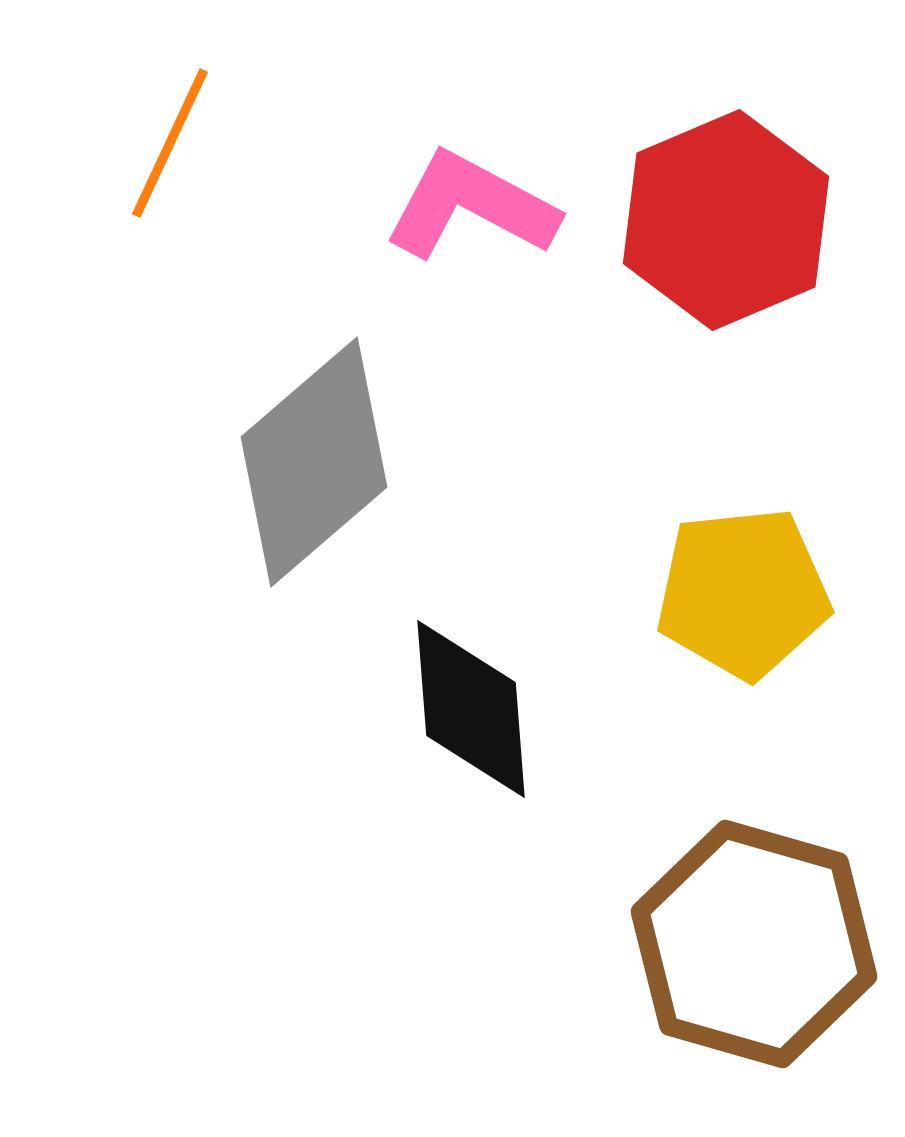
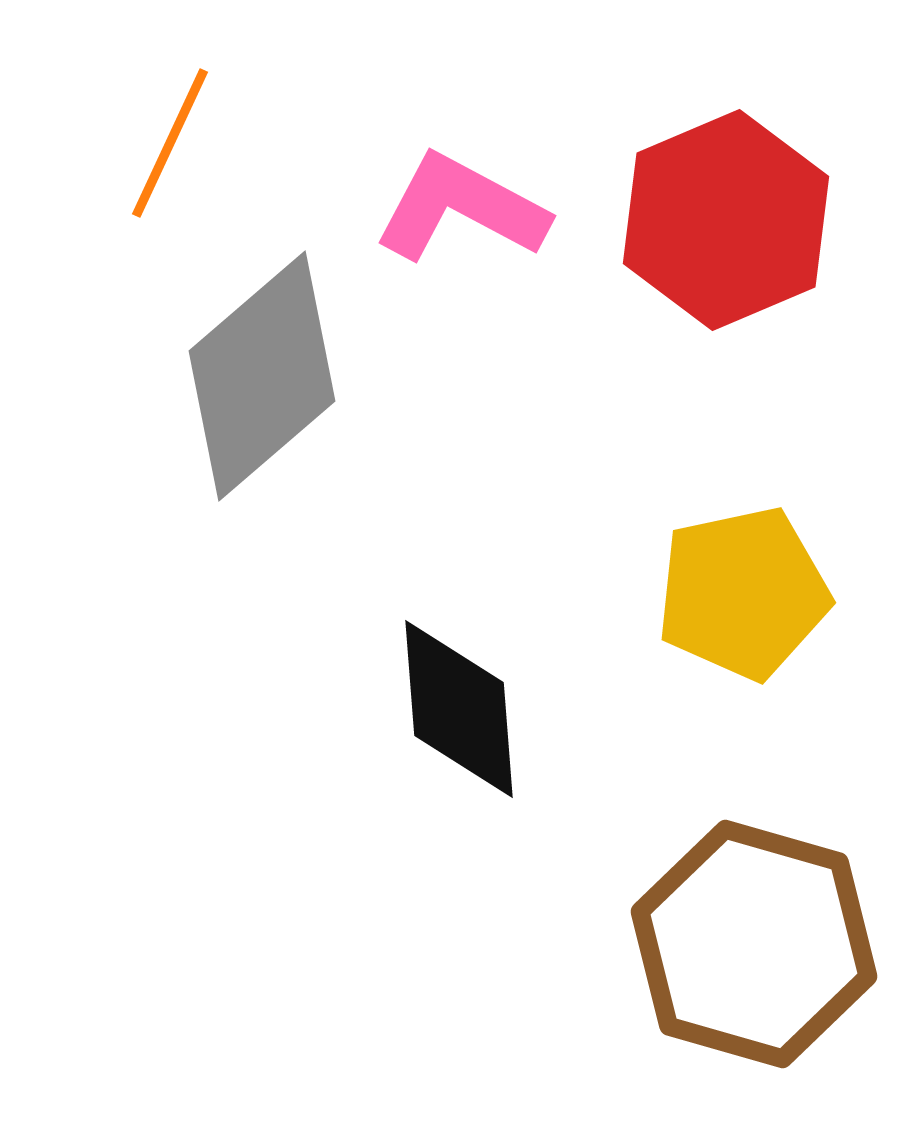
pink L-shape: moved 10 px left, 2 px down
gray diamond: moved 52 px left, 86 px up
yellow pentagon: rotated 6 degrees counterclockwise
black diamond: moved 12 px left
